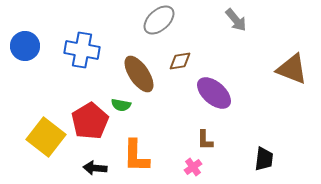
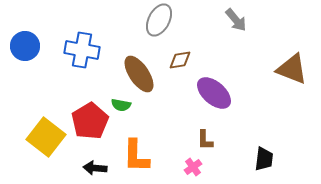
gray ellipse: rotated 20 degrees counterclockwise
brown diamond: moved 1 px up
